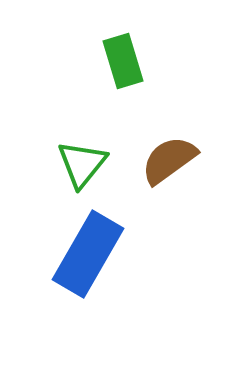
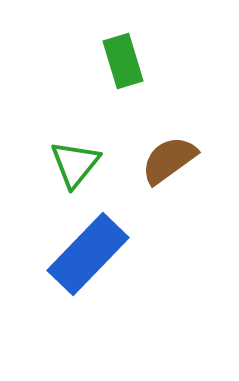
green triangle: moved 7 px left
blue rectangle: rotated 14 degrees clockwise
